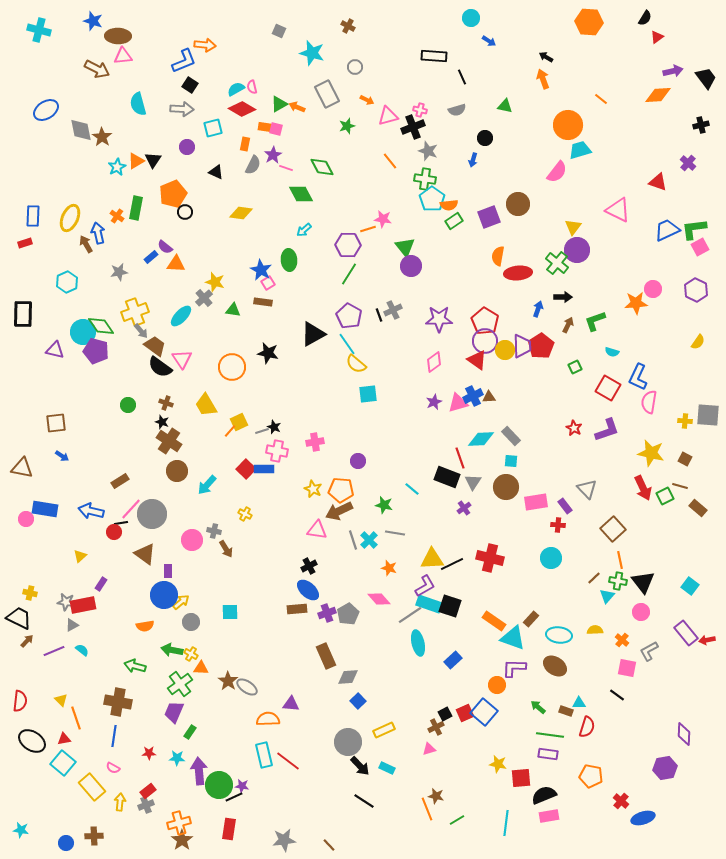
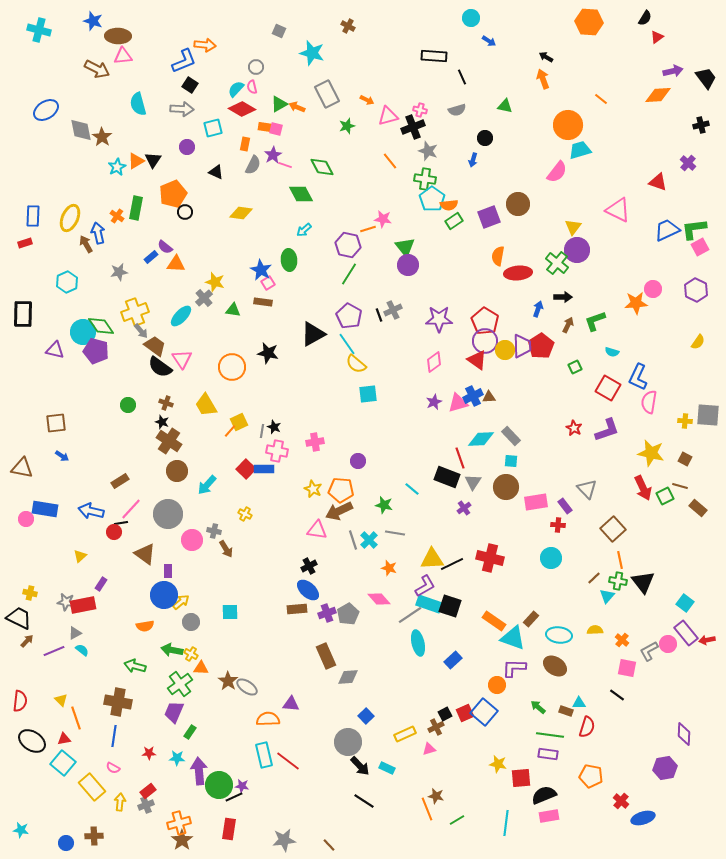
gray circle at (355, 67): moved 99 px left
cyan semicircle at (236, 89): rotated 18 degrees counterclockwise
pink line at (286, 168): moved 1 px left, 3 px up
purple hexagon at (348, 245): rotated 10 degrees clockwise
purple circle at (411, 266): moved 3 px left, 1 px up
gray line at (262, 431): rotated 64 degrees counterclockwise
gray circle at (152, 514): moved 16 px right
cyan square at (690, 586): moved 5 px left, 17 px down
pink circle at (641, 612): moved 27 px right, 32 px down
gray triangle at (72, 625): moved 3 px right, 8 px down
blue square at (358, 701): moved 8 px right, 15 px down
yellow rectangle at (384, 730): moved 21 px right, 4 px down
